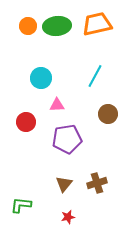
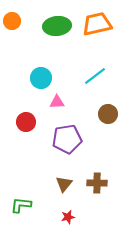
orange circle: moved 16 px left, 5 px up
cyan line: rotated 25 degrees clockwise
pink triangle: moved 3 px up
brown cross: rotated 18 degrees clockwise
